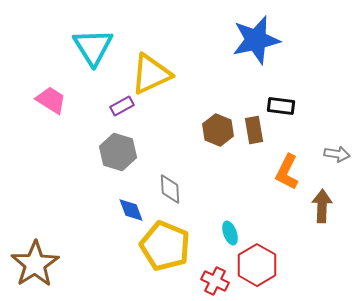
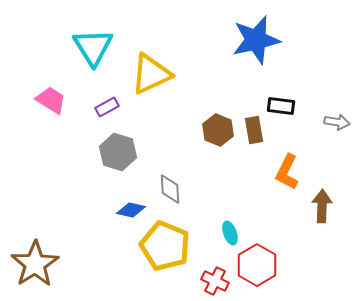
purple rectangle: moved 15 px left, 1 px down
gray arrow: moved 32 px up
blue diamond: rotated 56 degrees counterclockwise
